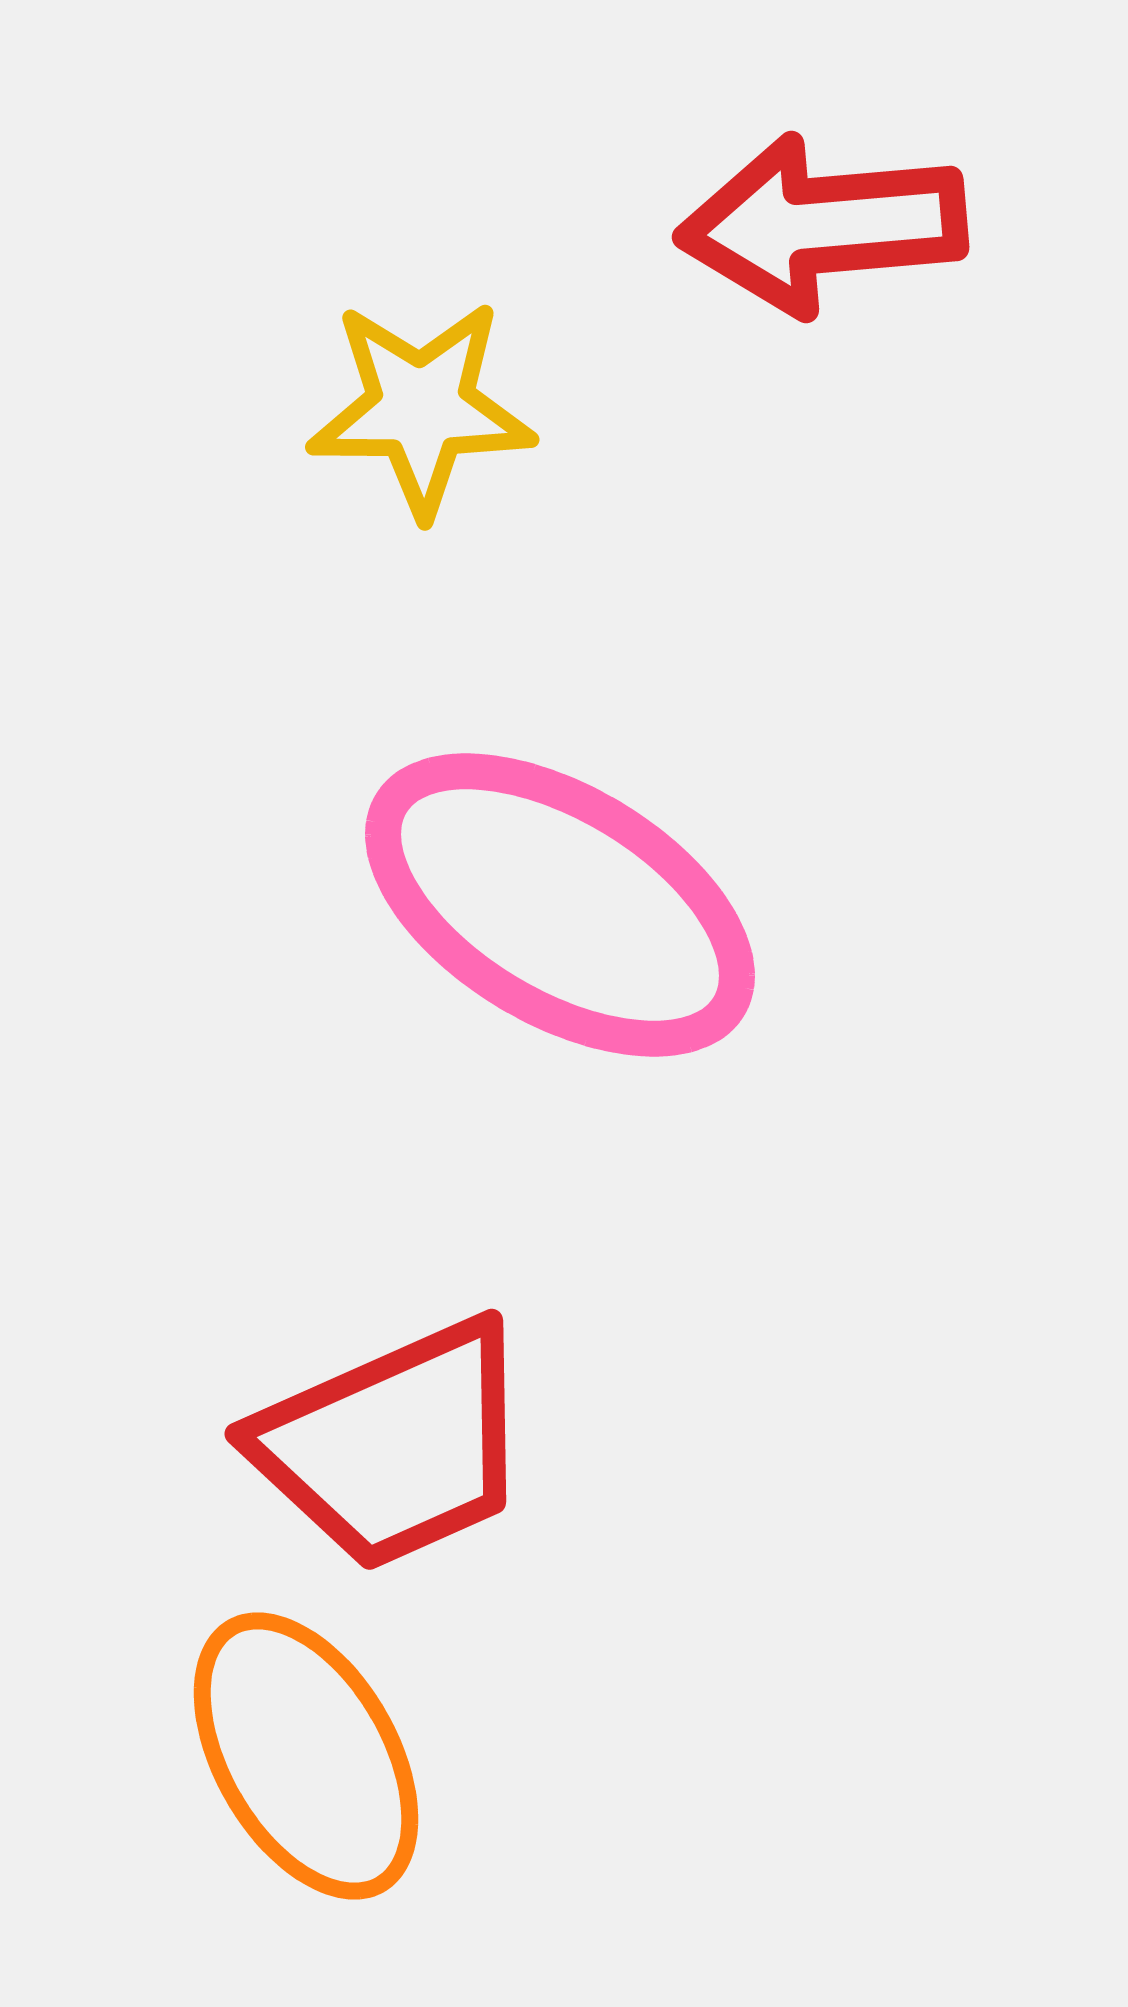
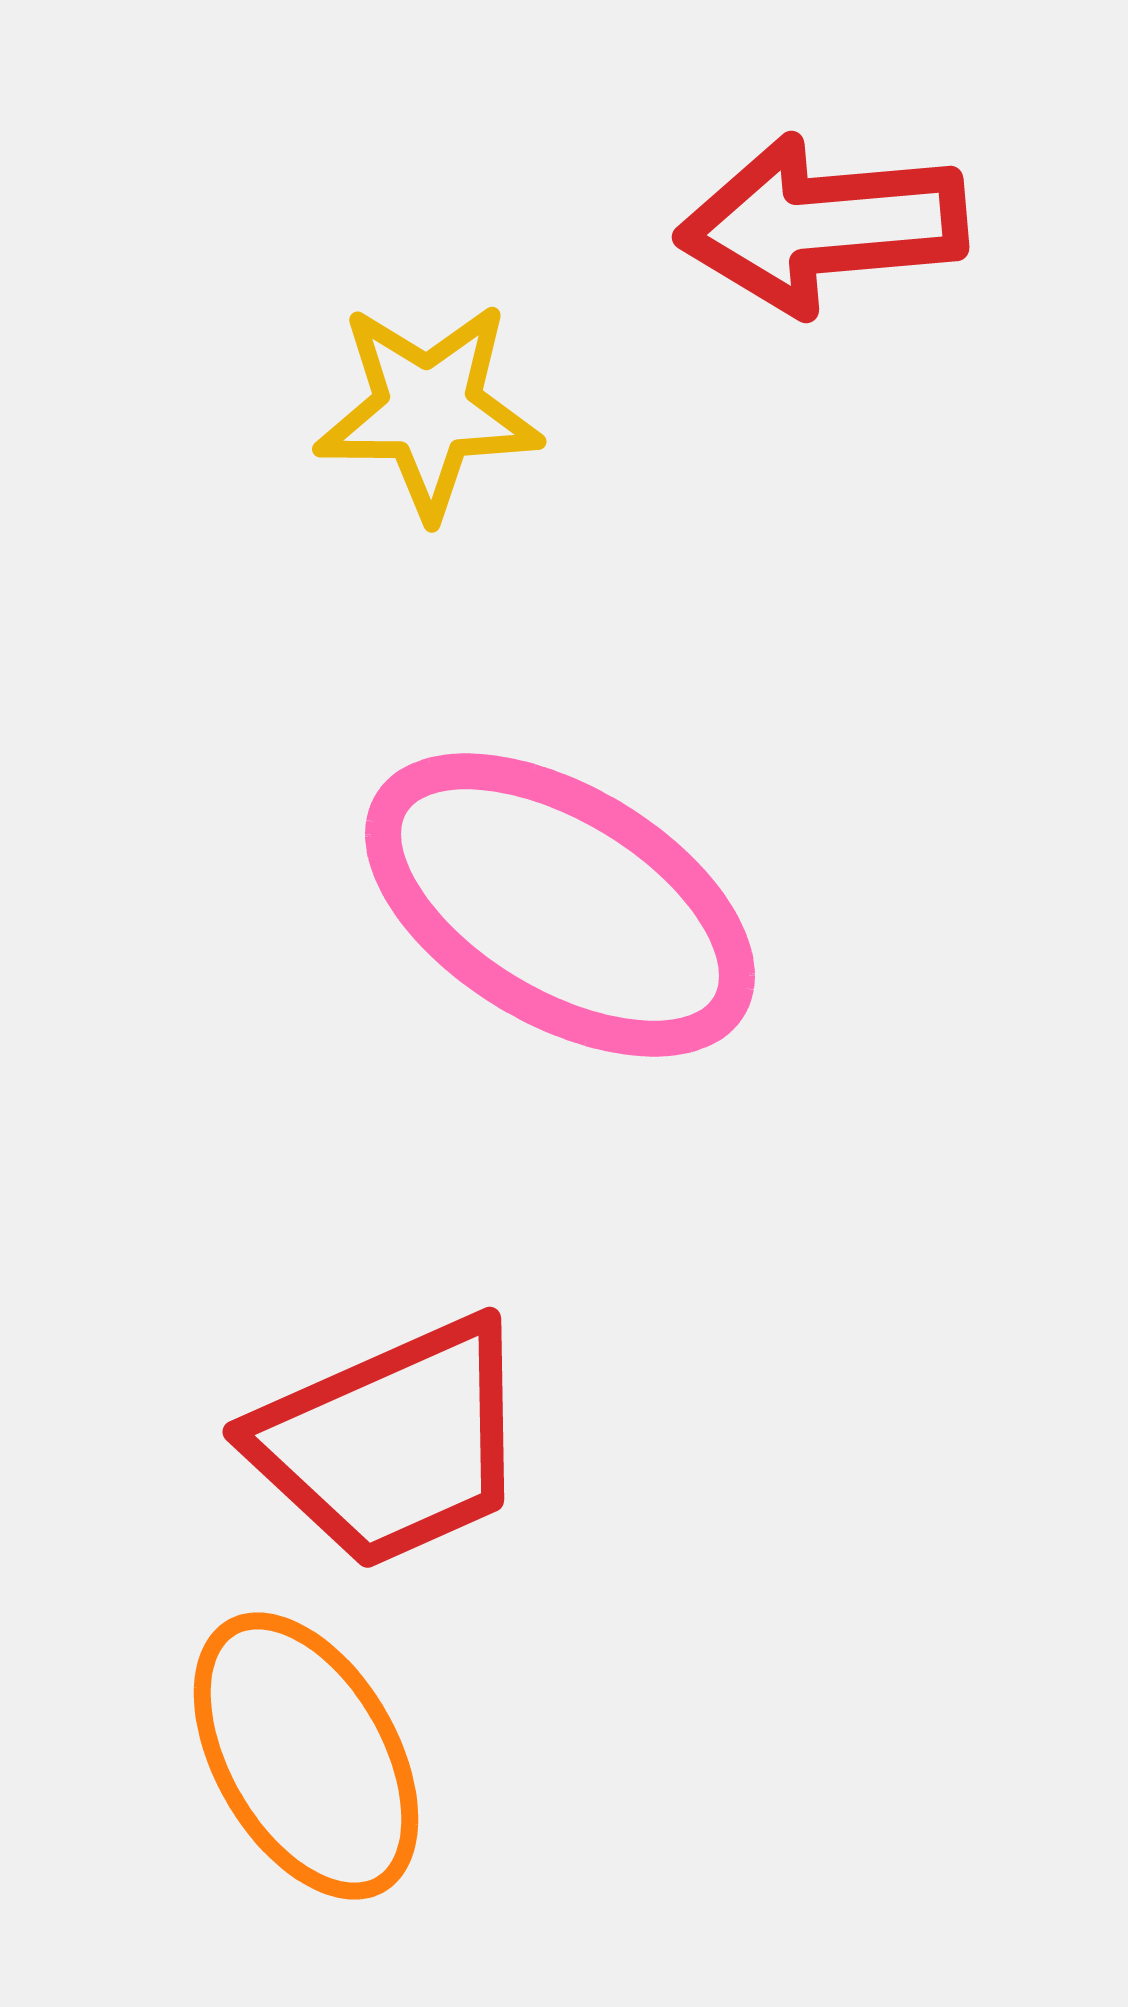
yellow star: moved 7 px right, 2 px down
red trapezoid: moved 2 px left, 2 px up
